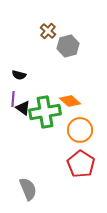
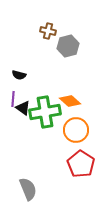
brown cross: rotated 28 degrees counterclockwise
orange circle: moved 4 px left
